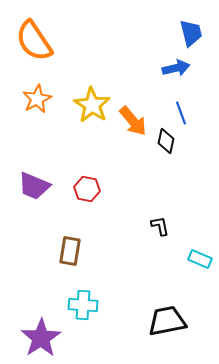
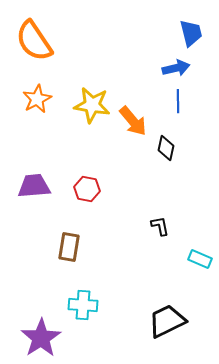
yellow star: rotated 24 degrees counterclockwise
blue line: moved 3 px left, 12 px up; rotated 20 degrees clockwise
black diamond: moved 7 px down
purple trapezoid: rotated 152 degrees clockwise
brown rectangle: moved 1 px left, 4 px up
black trapezoid: rotated 15 degrees counterclockwise
